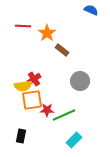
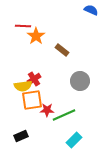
orange star: moved 11 px left, 3 px down
black rectangle: rotated 56 degrees clockwise
